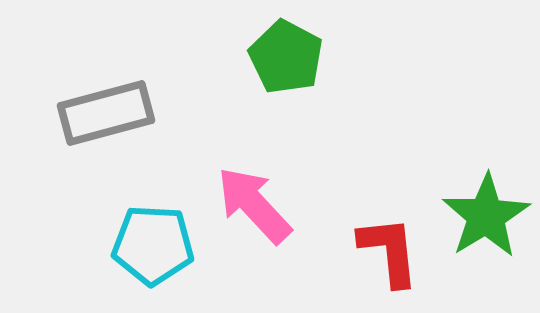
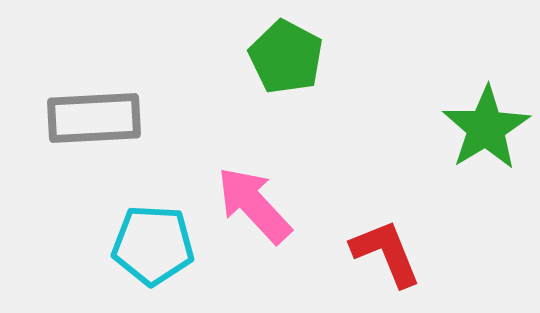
gray rectangle: moved 12 px left, 5 px down; rotated 12 degrees clockwise
green star: moved 88 px up
red L-shape: moved 3 px left, 2 px down; rotated 16 degrees counterclockwise
